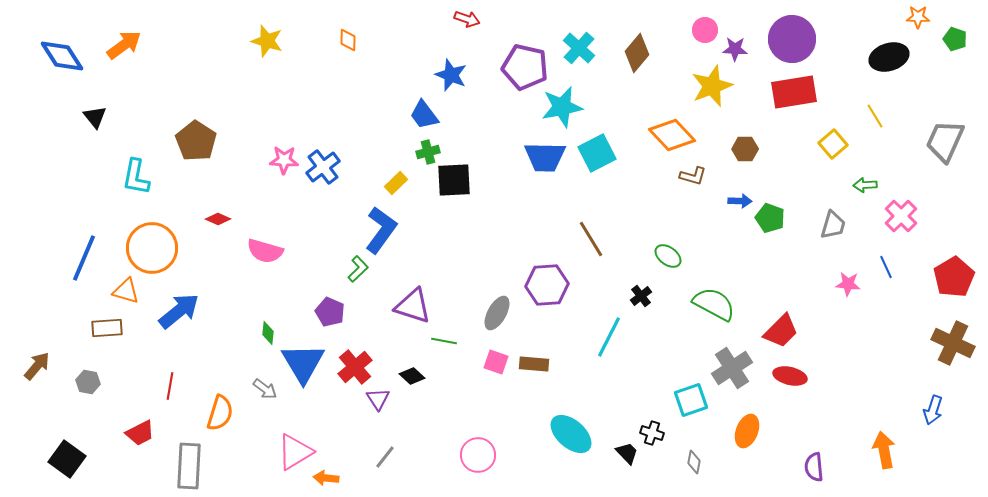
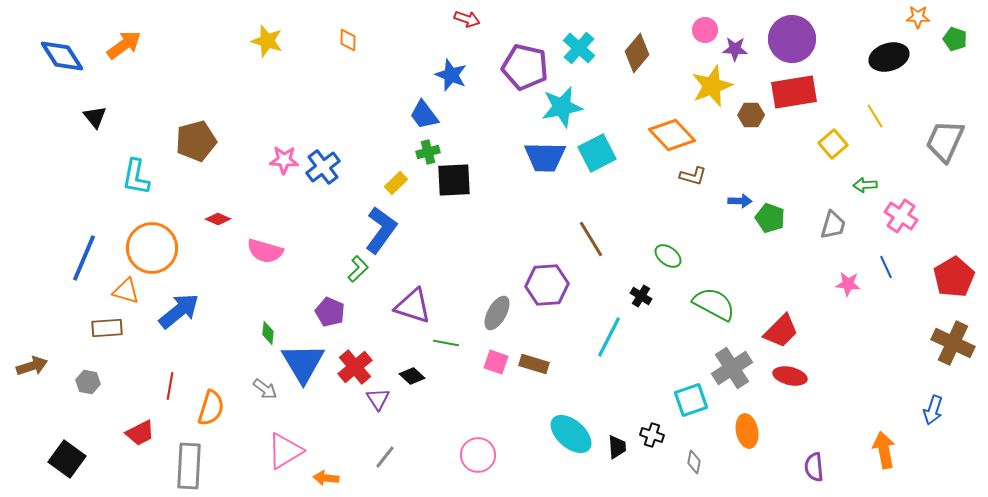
brown pentagon at (196, 141): rotated 24 degrees clockwise
brown hexagon at (745, 149): moved 6 px right, 34 px up
pink cross at (901, 216): rotated 12 degrees counterclockwise
black cross at (641, 296): rotated 20 degrees counterclockwise
green line at (444, 341): moved 2 px right, 2 px down
brown rectangle at (534, 364): rotated 12 degrees clockwise
brown arrow at (37, 366): moved 5 px left; rotated 32 degrees clockwise
orange semicircle at (220, 413): moved 9 px left, 5 px up
orange ellipse at (747, 431): rotated 32 degrees counterclockwise
black cross at (652, 433): moved 2 px down
pink triangle at (295, 452): moved 10 px left, 1 px up
black trapezoid at (627, 453): moved 10 px left, 6 px up; rotated 40 degrees clockwise
